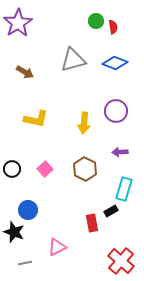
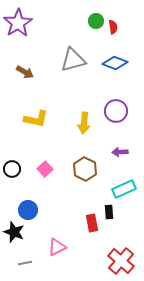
cyan rectangle: rotated 50 degrees clockwise
black rectangle: moved 2 px left, 1 px down; rotated 64 degrees counterclockwise
